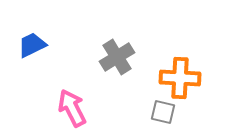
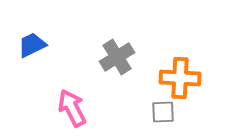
gray square: rotated 15 degrees counterclockwise
